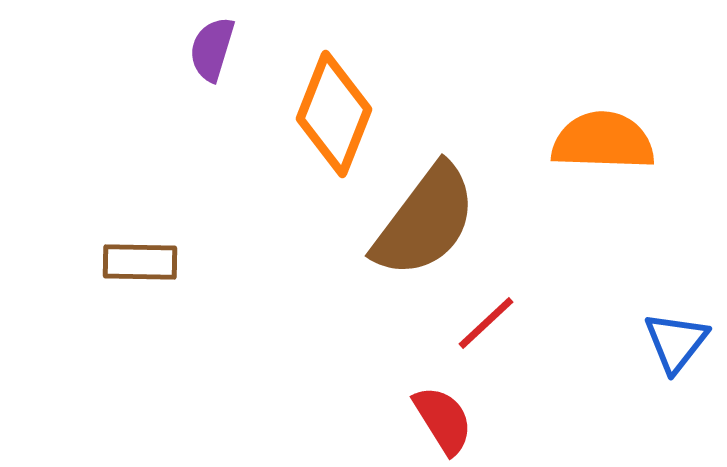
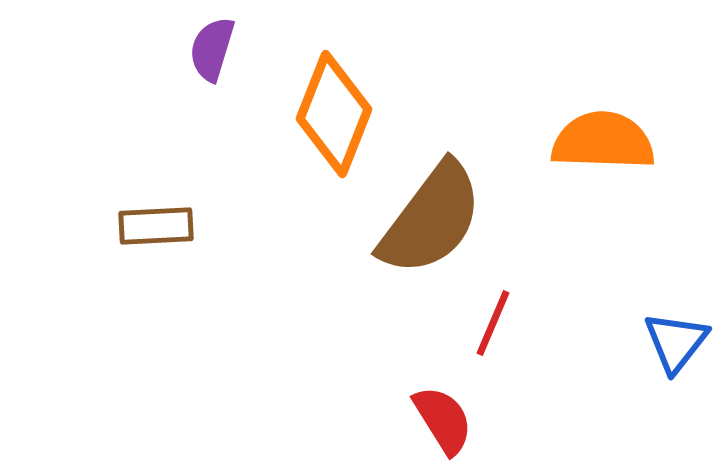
brown semicircle: moved 6 px right, 2 px up
brown rectangle: moved 16 px right, 36 px up; rotated 4 degrees counterclockwise
red line: moved 7 px right; rotated 24 degrees counterclockwise
